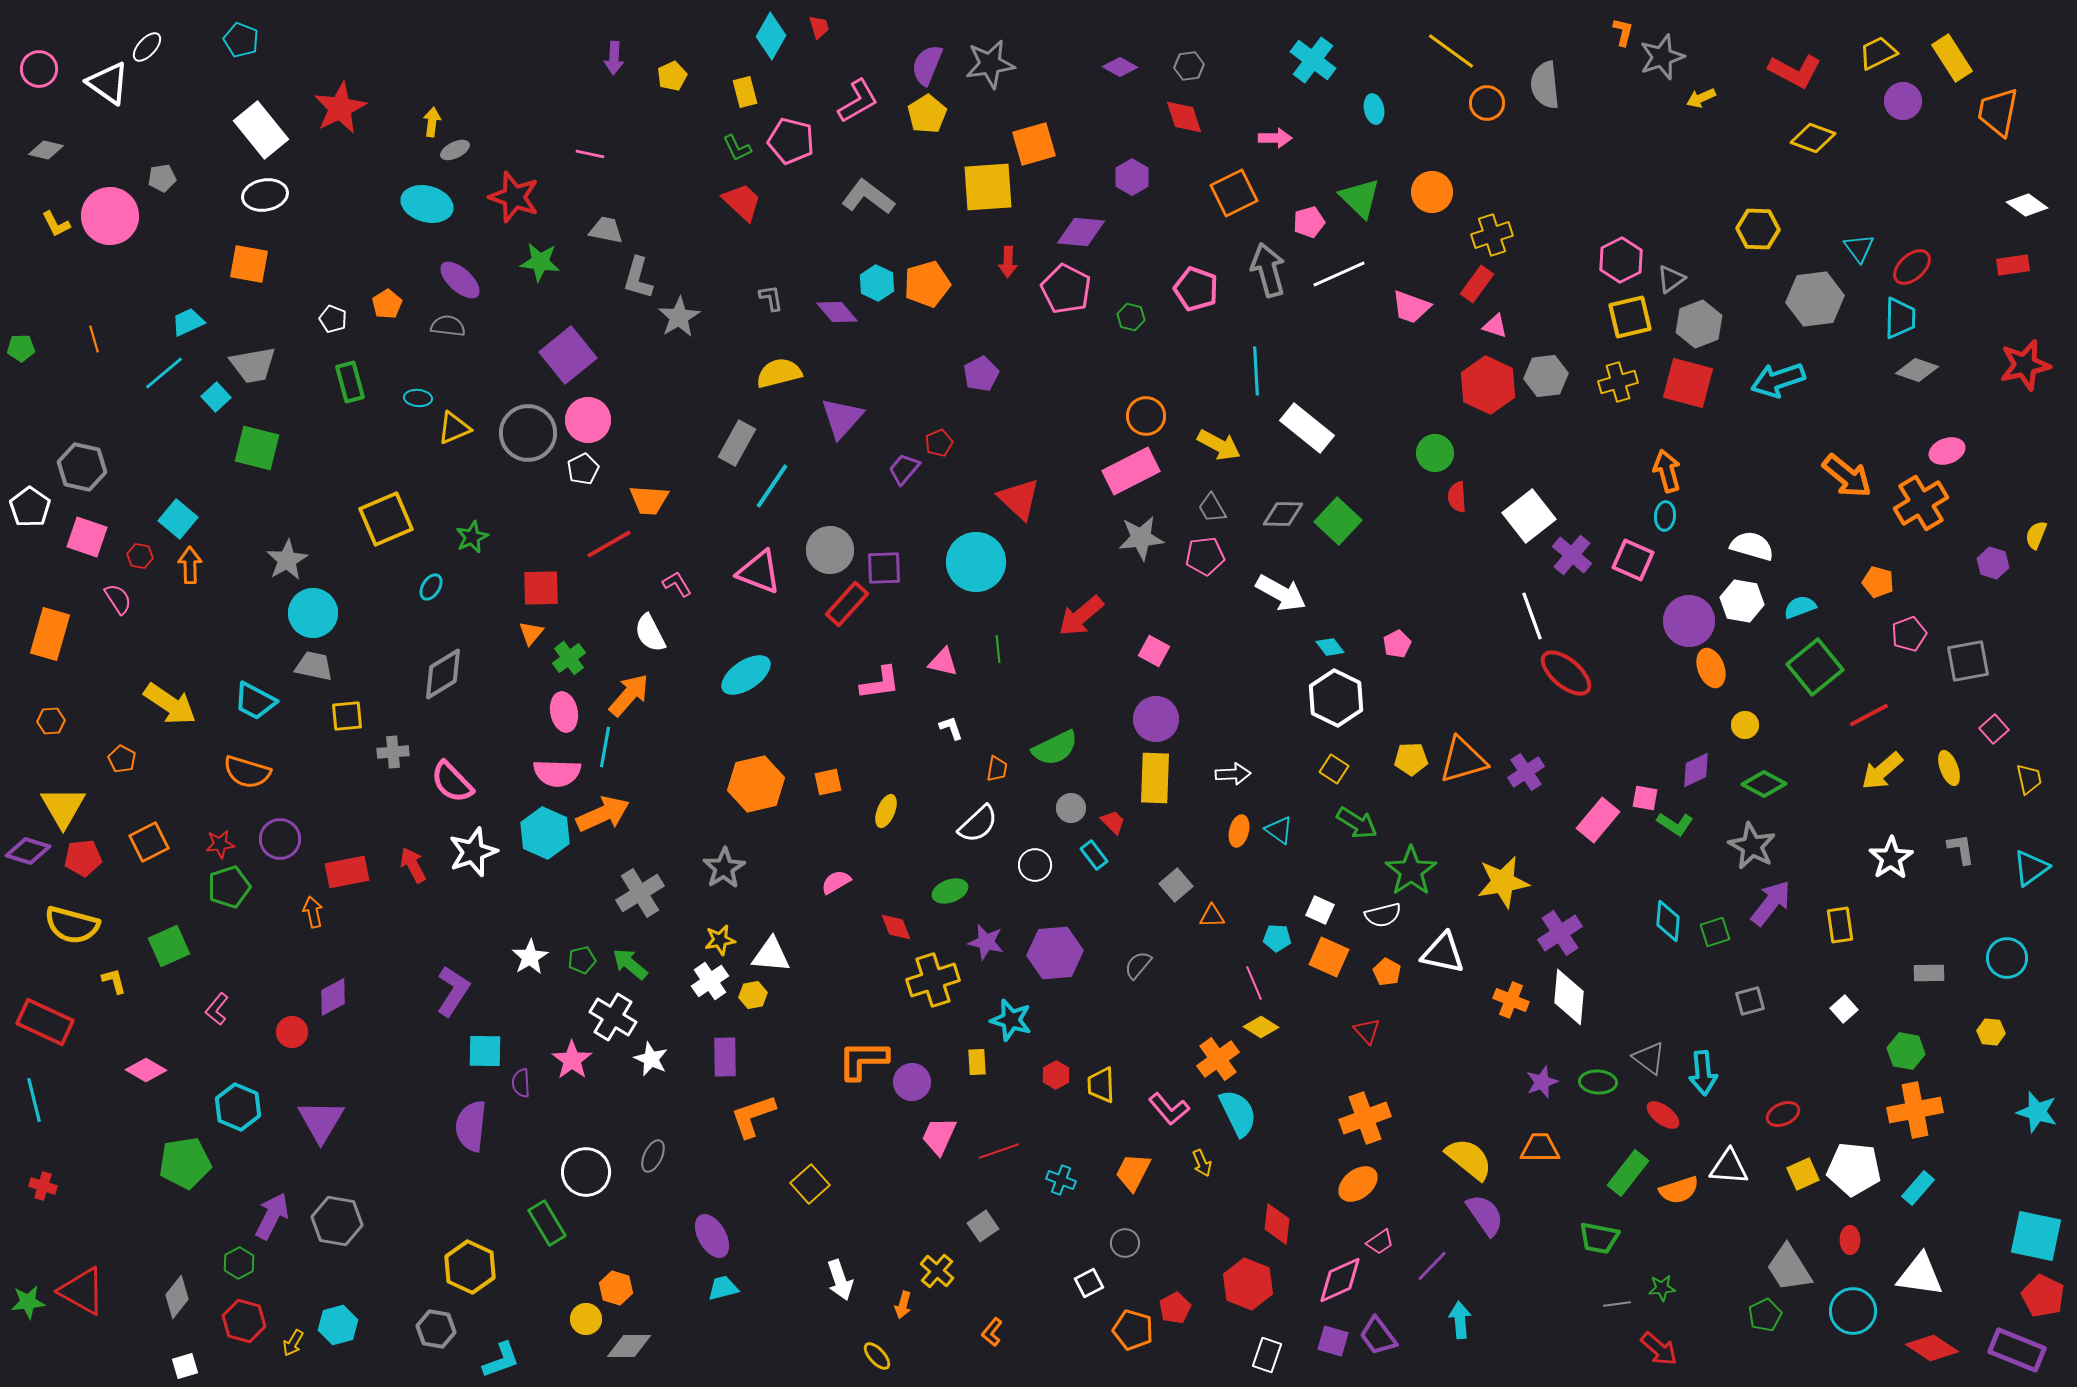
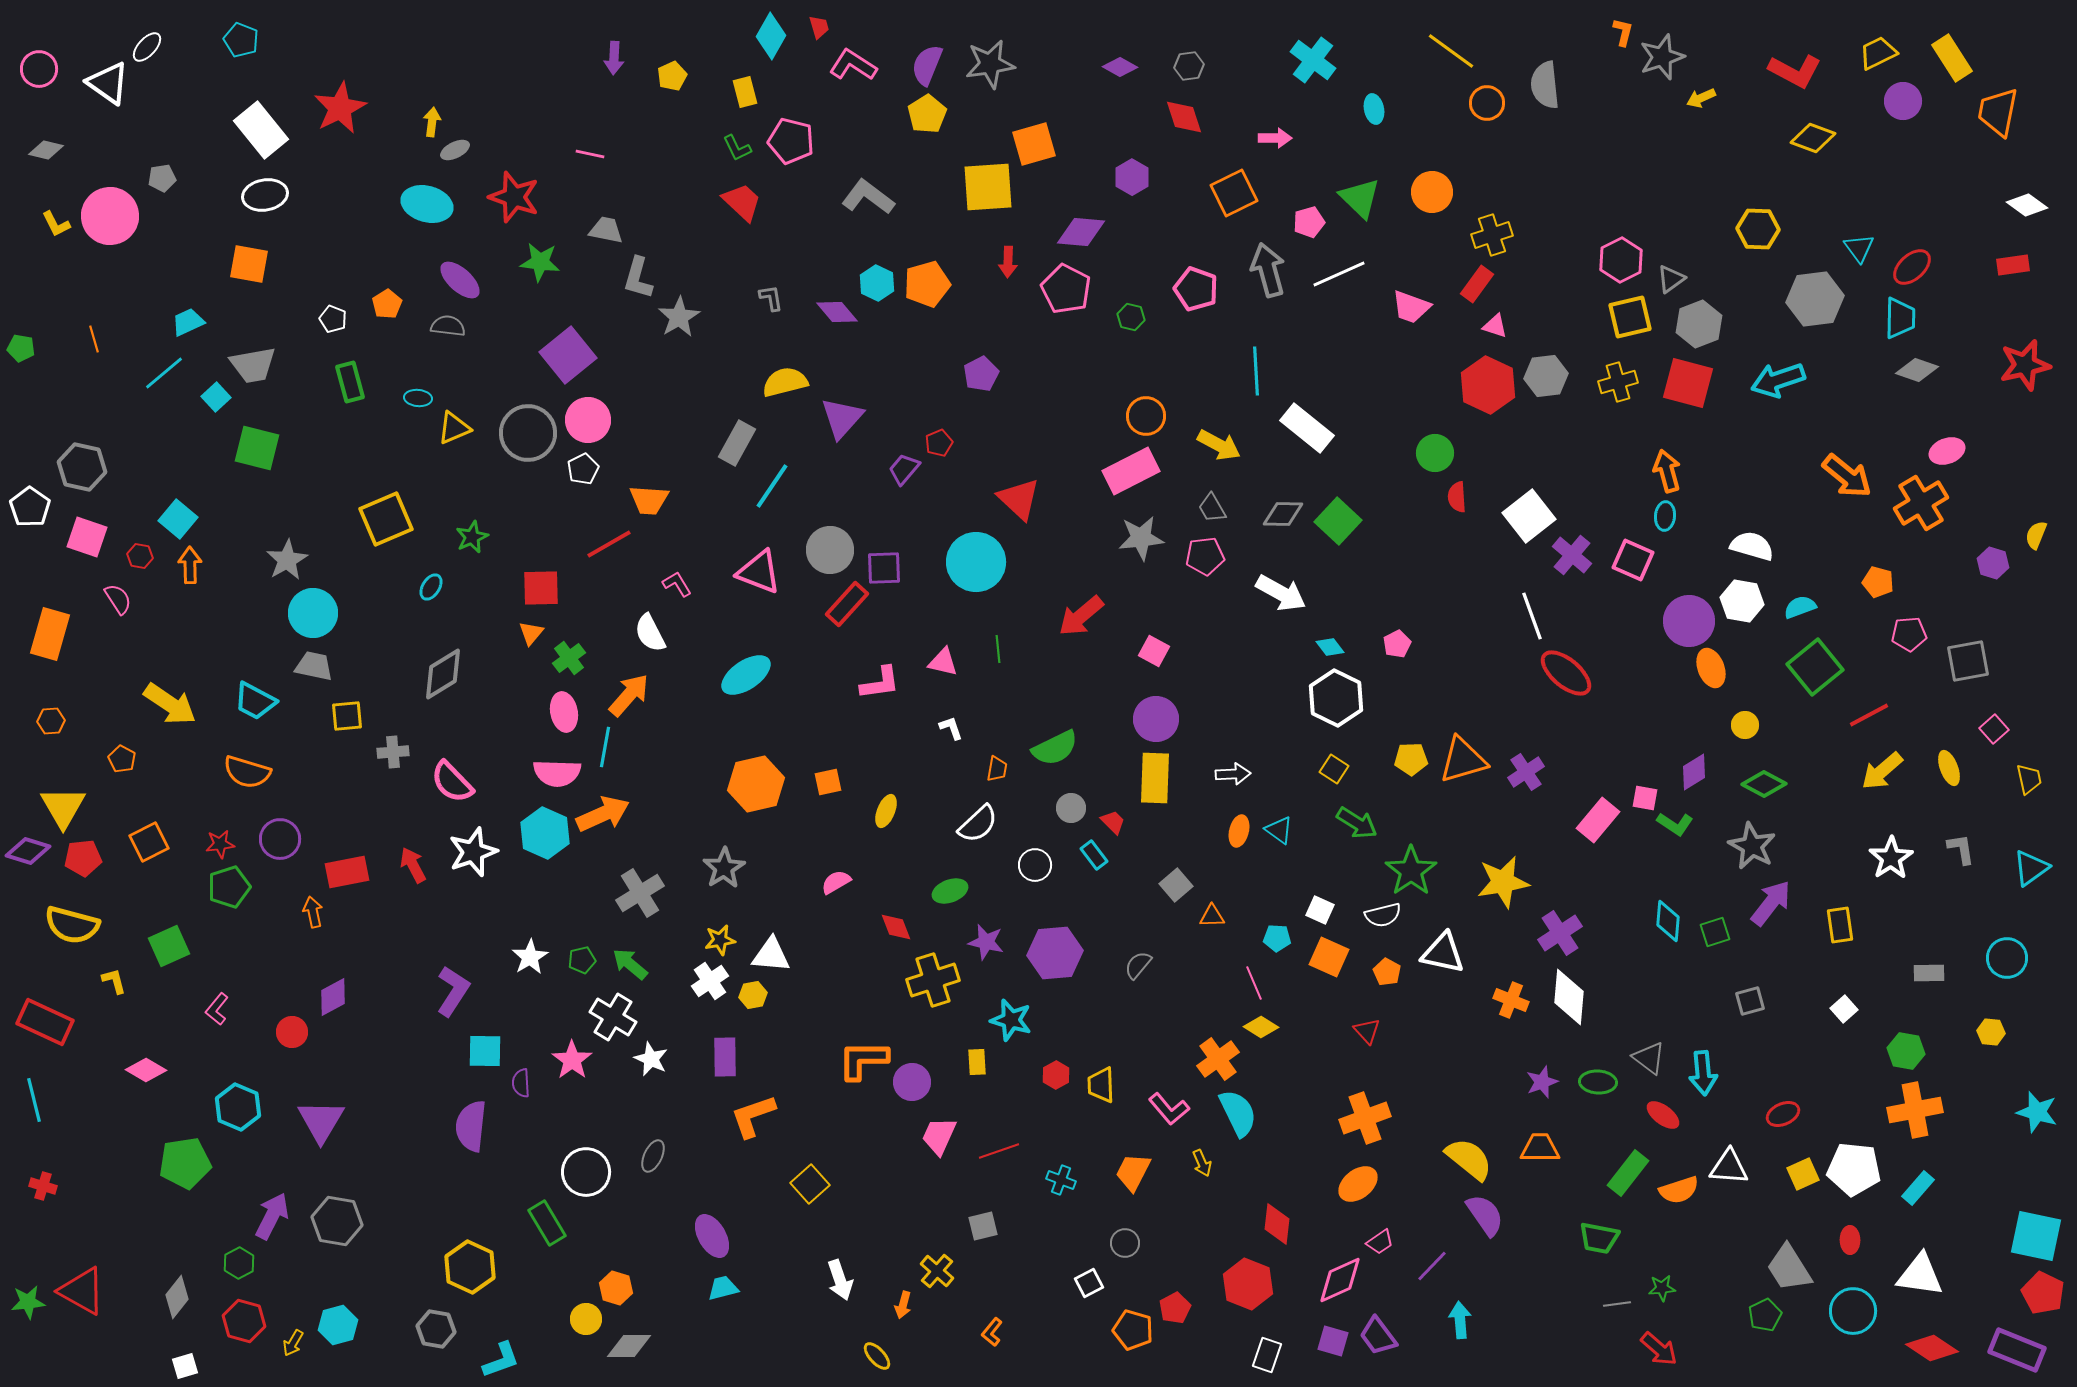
pink L-shape at (858, 101): moved 5 px left, 36 px up; rotated 117 degrees counterclockwise
green pentagon at (21, 348): rotated 12 degrees clockwise
yellow semicircle at (779, 373): moved 6 px right, 9 px down
pink pentagon at (1909, 634): rotated 16 degrees clockwise
purple diamond at (1696, 770): moved 2 px left, 2 px down; rotated 6 degrees counterclockwise
gray square at (983, 1226): rotated 20 degrees clockwise
red pentagon at (2043, 1296): moved 3 px up
